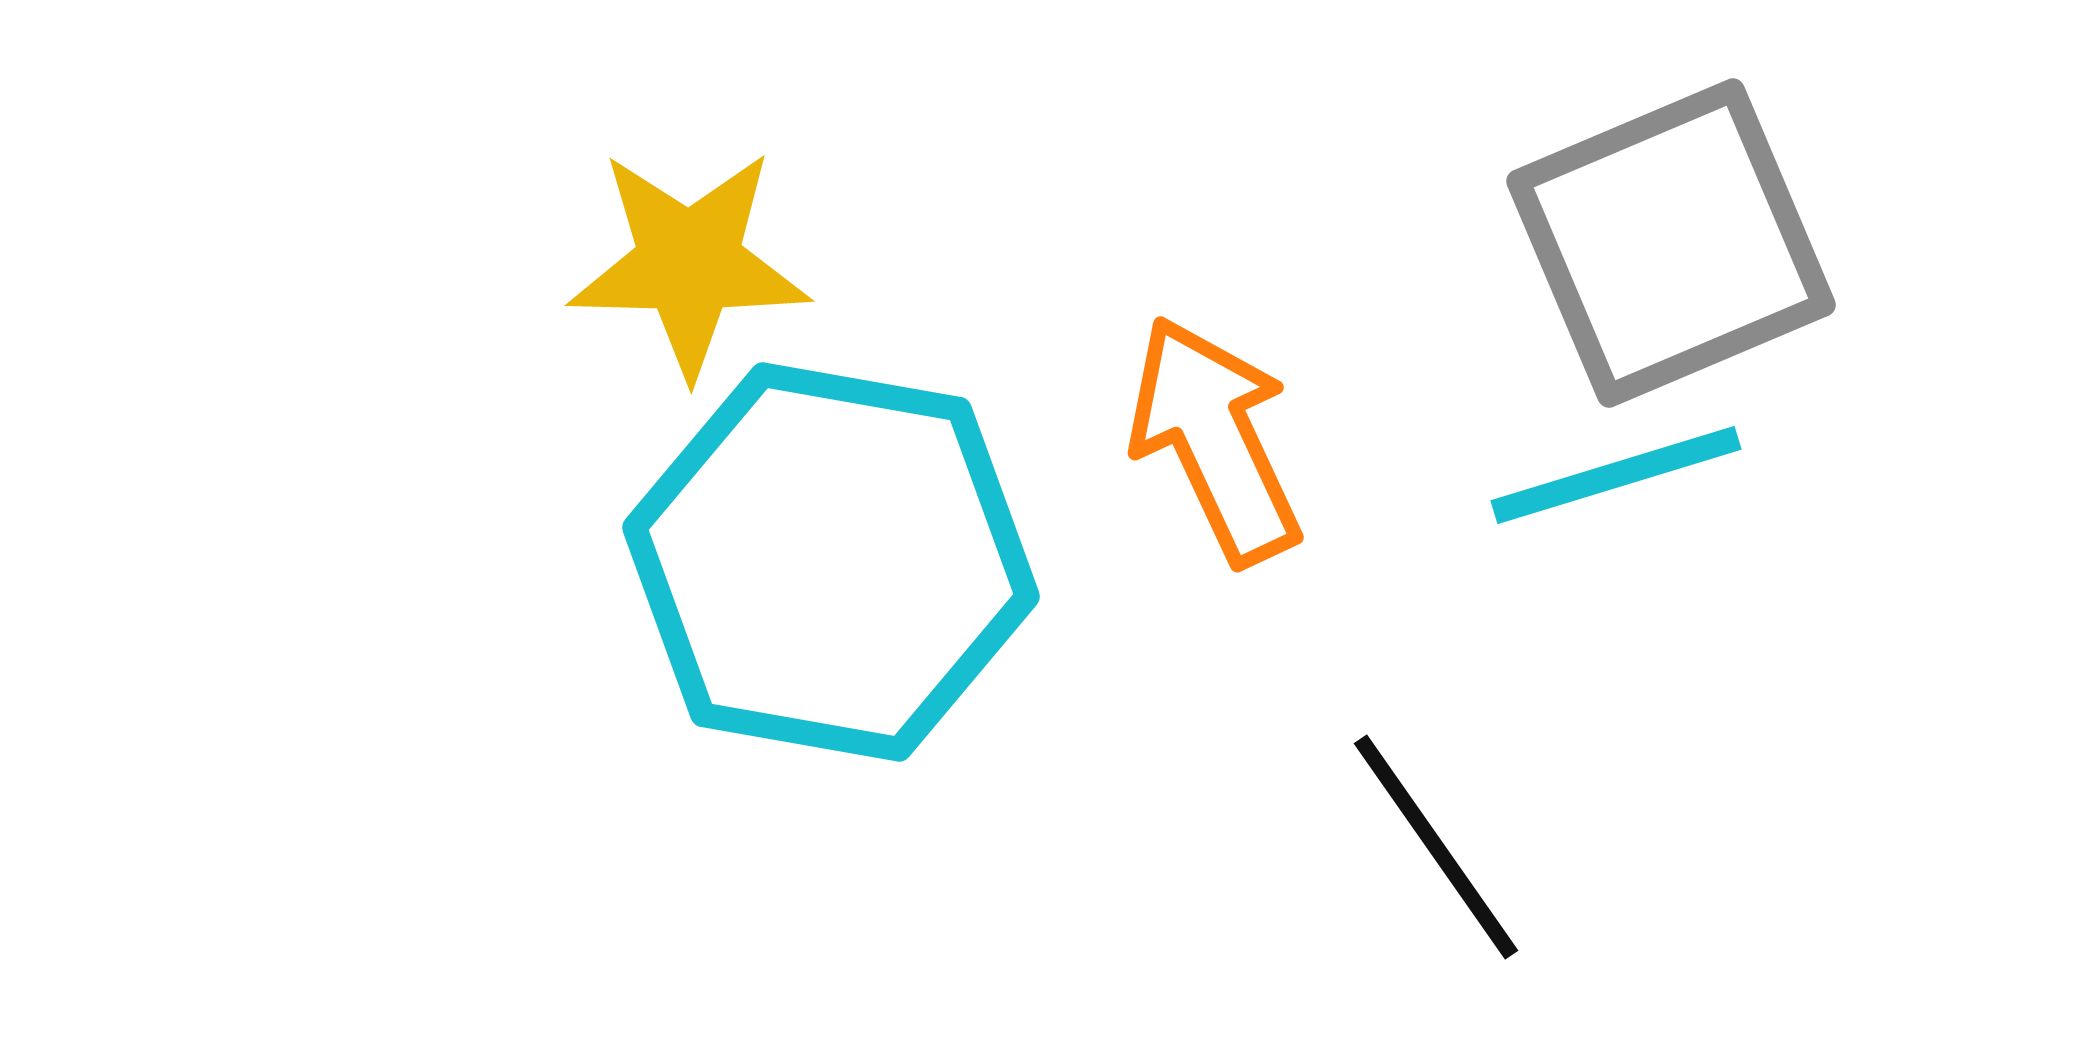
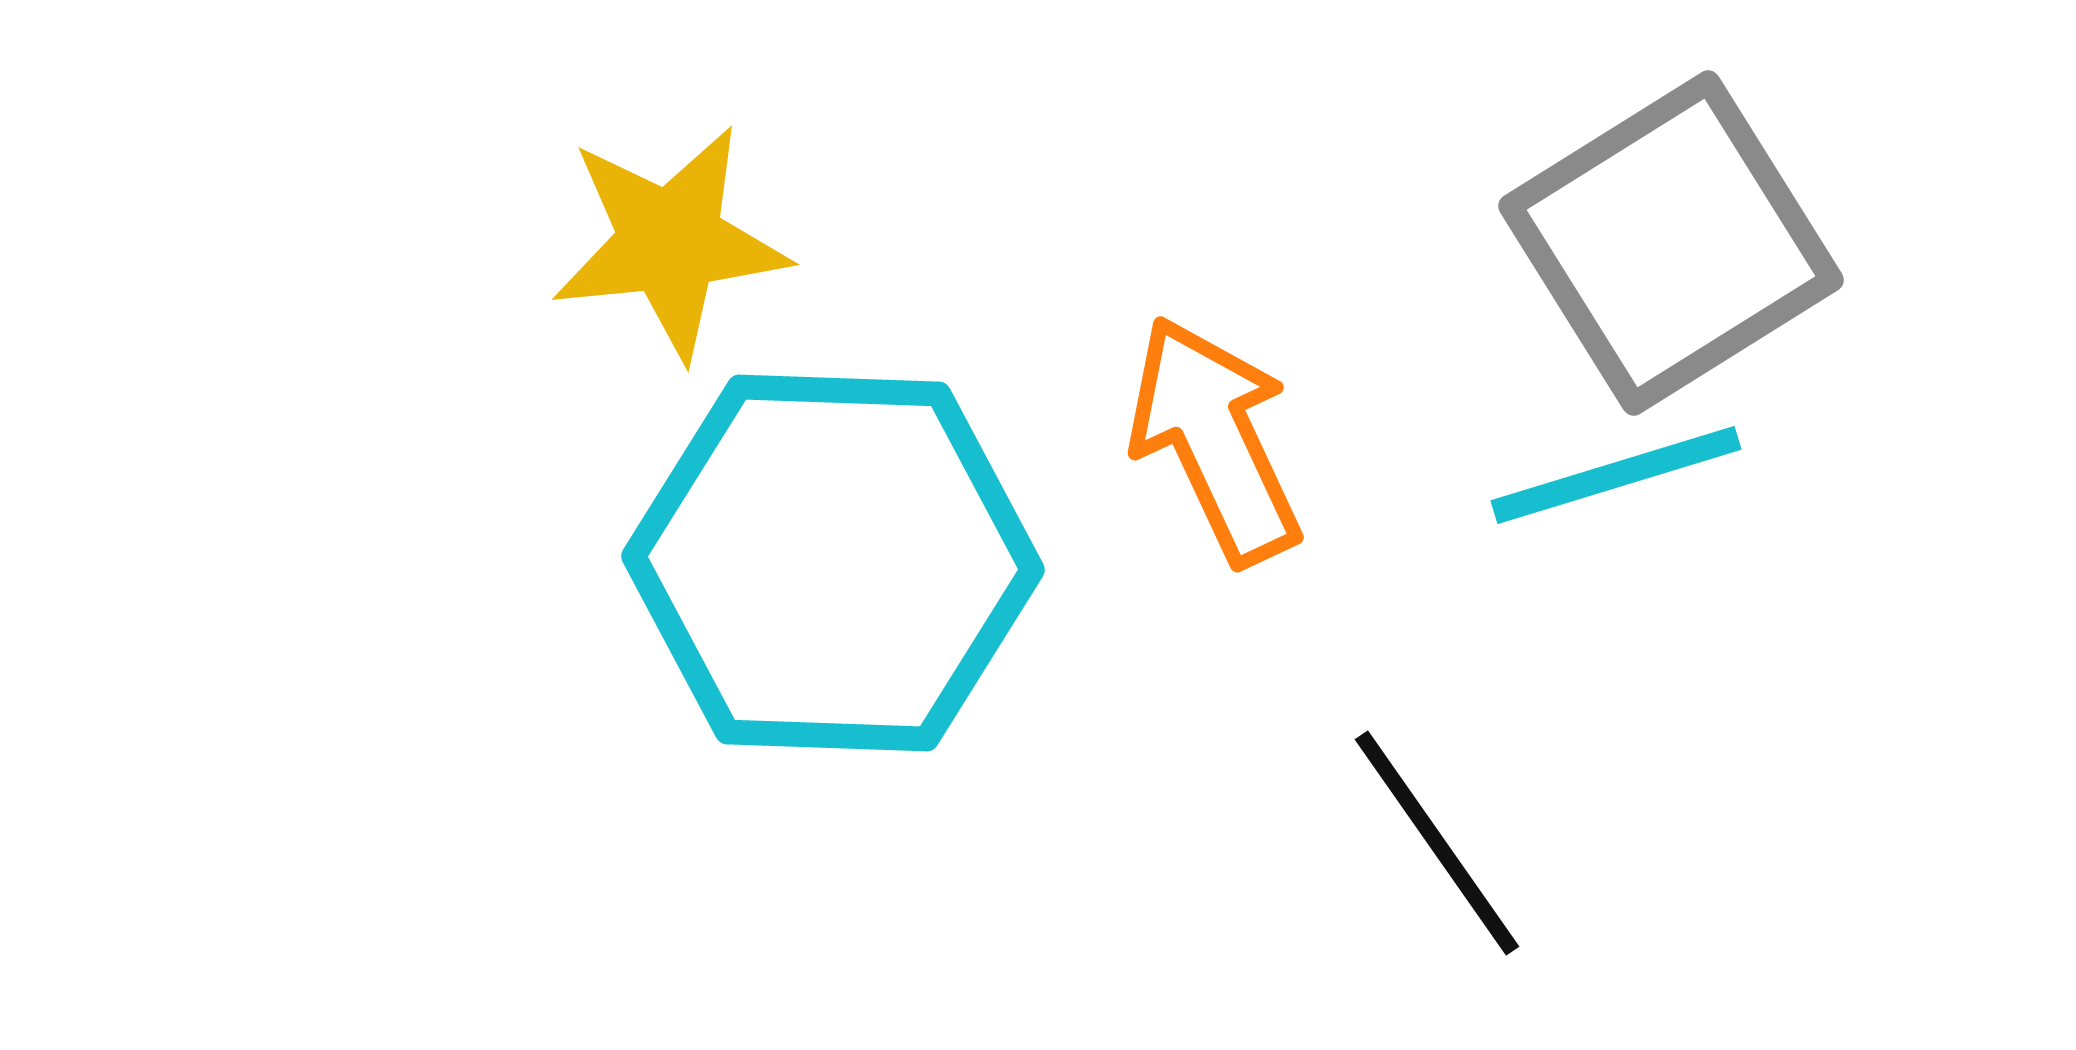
gray square: rotated 9 degrees counterclockwise
yellow star: moved 19 px left, 21 px up; rotated 7 degrees counterclockwise
cyan hexagon: moved 2 px right, 1 px down; rotated 8 degrees counterclockwise
black line: moved 1 px right, 4 px up
